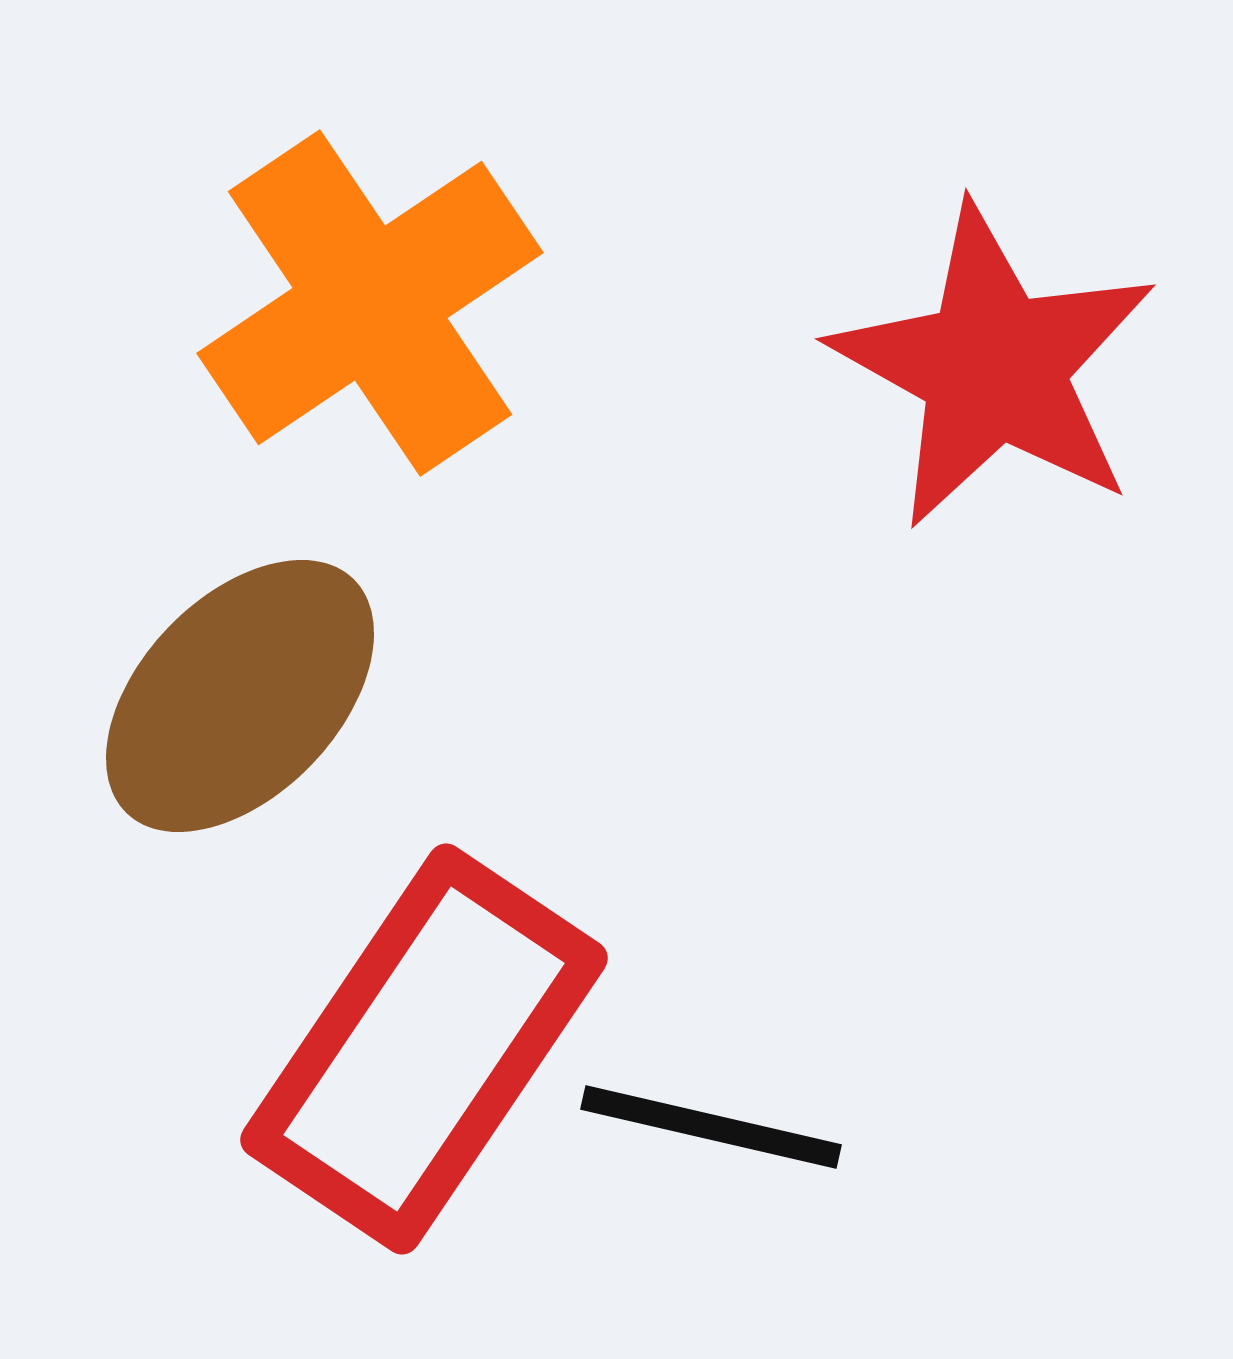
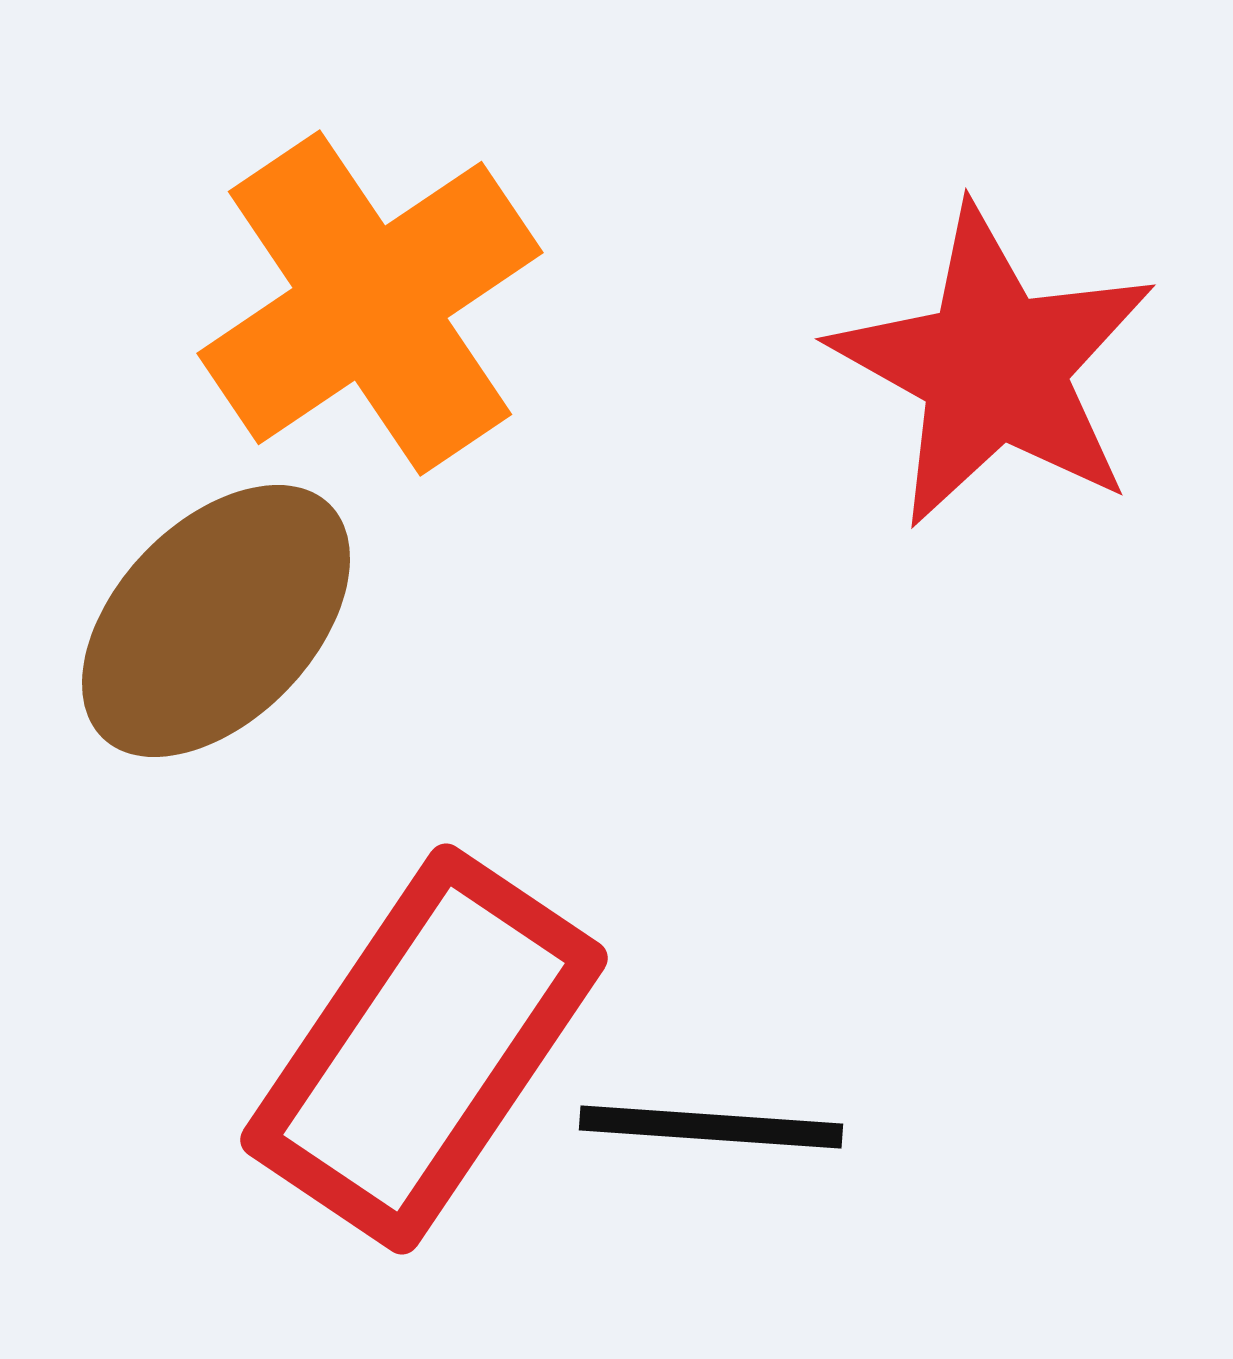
brown ellipse: moved 24 px left, 75 px up
black line: rotated 9 degrees counterclockwise
